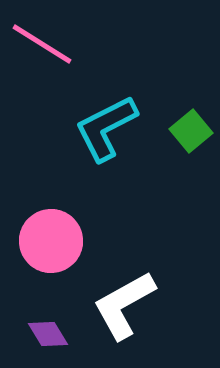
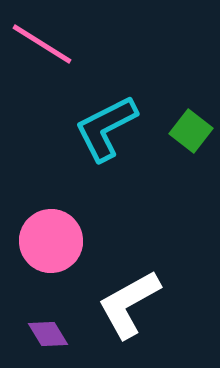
green square: rotated 12 degrees counterclockwise
white L-shape: moved 5 px right, 1 px up
